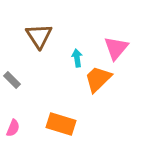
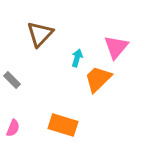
brown triangle: moved 1 px right, 2 px up; rotated 16 degrees clockwise
pink triangle: moved 1 px up
cyan arrow: rotated 24 degrees clockwise
orange rectangle: moved 2 px right, 1 px down
